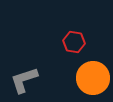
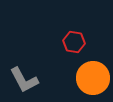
gray L-shape: rotated 100 degrees counterclockwise
